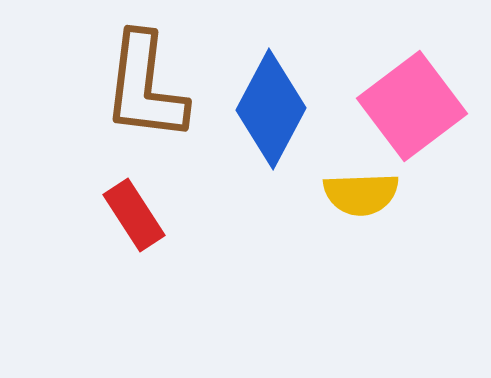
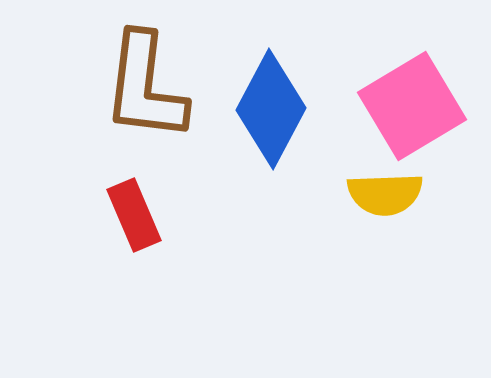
pink square: rotated 6 degrees clockwise
yellow semicircle: moved 24 px right
red rectangle: rotated 10 degrees clockwise
